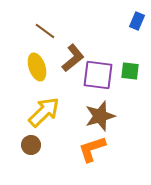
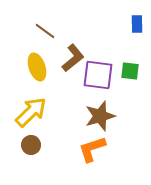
blue rectangle: moved 3 px down; rotated 24 degrees counterclockwise
yellow arrow: moved 13 px left
